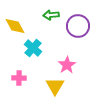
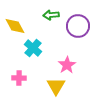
yellow triangle: moved 1 px right
